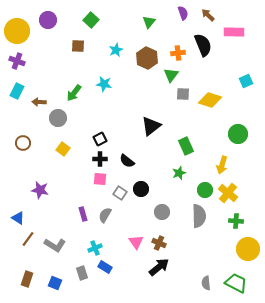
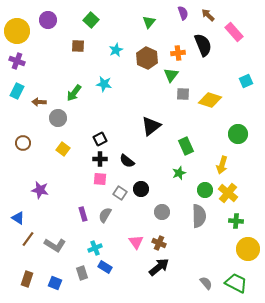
pink rectangle at (234, 32): rotated 48 degrees clockwise
gray semicircle at (206, 283): rotated 144 degrees clockwise
